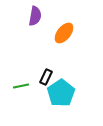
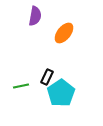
black rectangle: moved 1 px right
